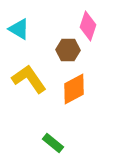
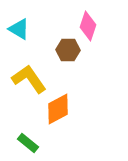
orange diamond: moved 16 px left, 20 px down
green rectangle: moved 25 px left
